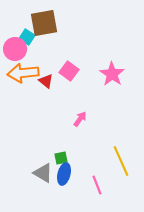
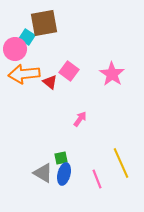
orange arrow: moved 1 px right, 1 px down
red triangle: moved 4 px right, 1 px down
yellow line: moved 2 px down
pink line: moved 6 px up
